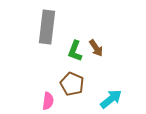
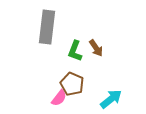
pink semicircle: moved 11 px right, 3 px up; rotated 30 degrees clockwise
